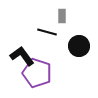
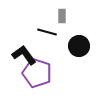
black L-shape: moved 2 px right, 1 px up
